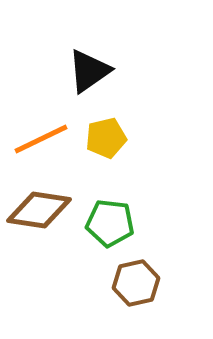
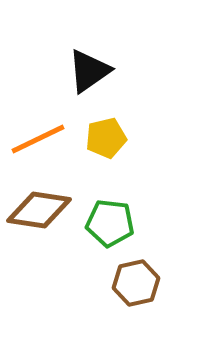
orange line: moved 3 px left
